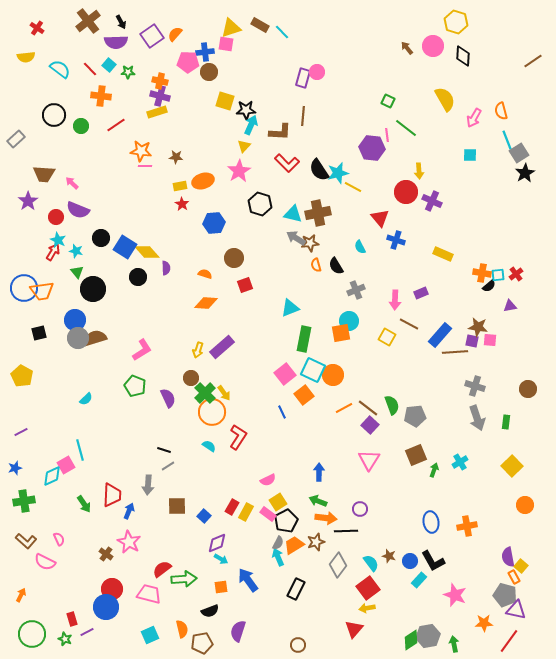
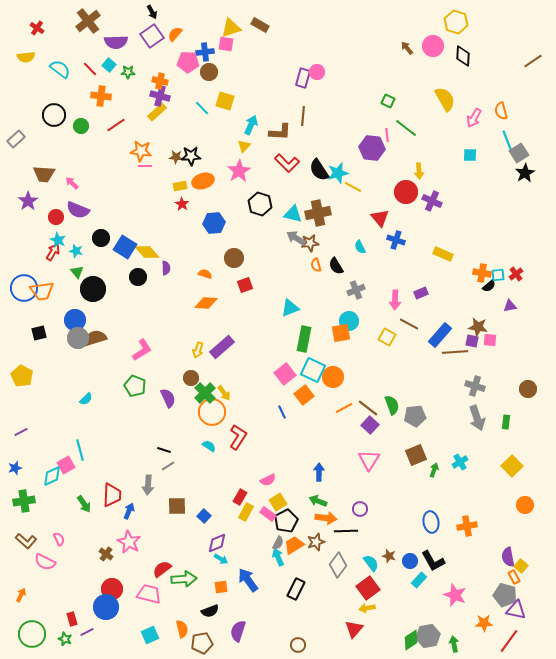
black arrow at (121, 22): moved 31 px right, 10 px up
cyan line at (282, 32): moved 80 px left, 76 px down
black star at (246, 110): moved 55 px left, 46 px down
yellow rectangle at (157, 112): rotated 24 degrees counterclockwise
orange circle at (333, 375): moved 2 px down
red rectangle at (232, 507): moved 8 px right, 10 px up
